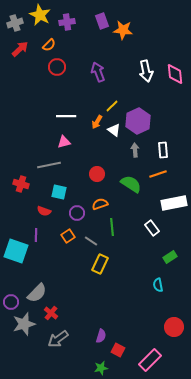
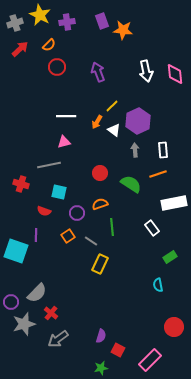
red circle at (97, 174): moved 3 px right, 1 px up
